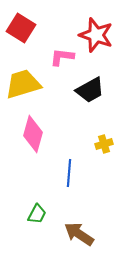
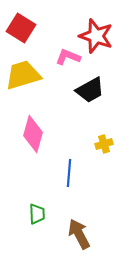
red star: moved 1 px down
pink L-shape: moved 6 px right; rotated 15 degrees clockwise
yellow trapezoid: moved 9 px up
green trapezoid: rotated 30 degrees counterclockwise
brown arrow: rotated 28 degrees clockwise
